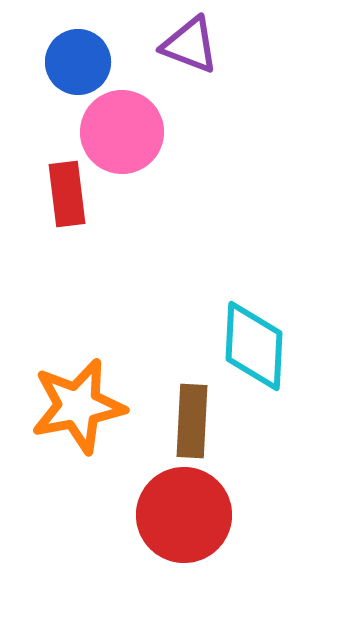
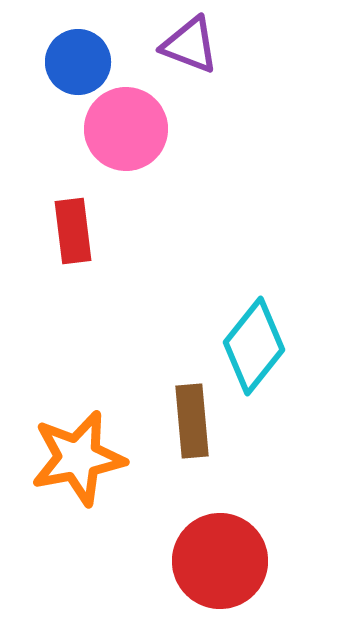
pink circle: moved 4 px right, 3 px up
red rectangle: moved 6 px right, 37 px down
cyan diamond: rotated 36 degrees clockwise
orange star: moved 52 px down
brown rectangle: rotated 8 degrees counterclockwise
red circle: moved 36 px right, 46 px down
